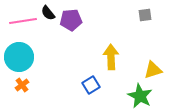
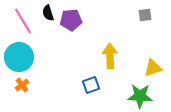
black semicircle: rotated 21 degrees clockwise
pink line: rotated 68 degrees clockwise
yellow arrow: moved 1 px left, 1 px up
yellow triangle: moved 2 px up
blue square: rotated 12 degrees clockwise
green star: rotated 25 degrees counterclockwise
